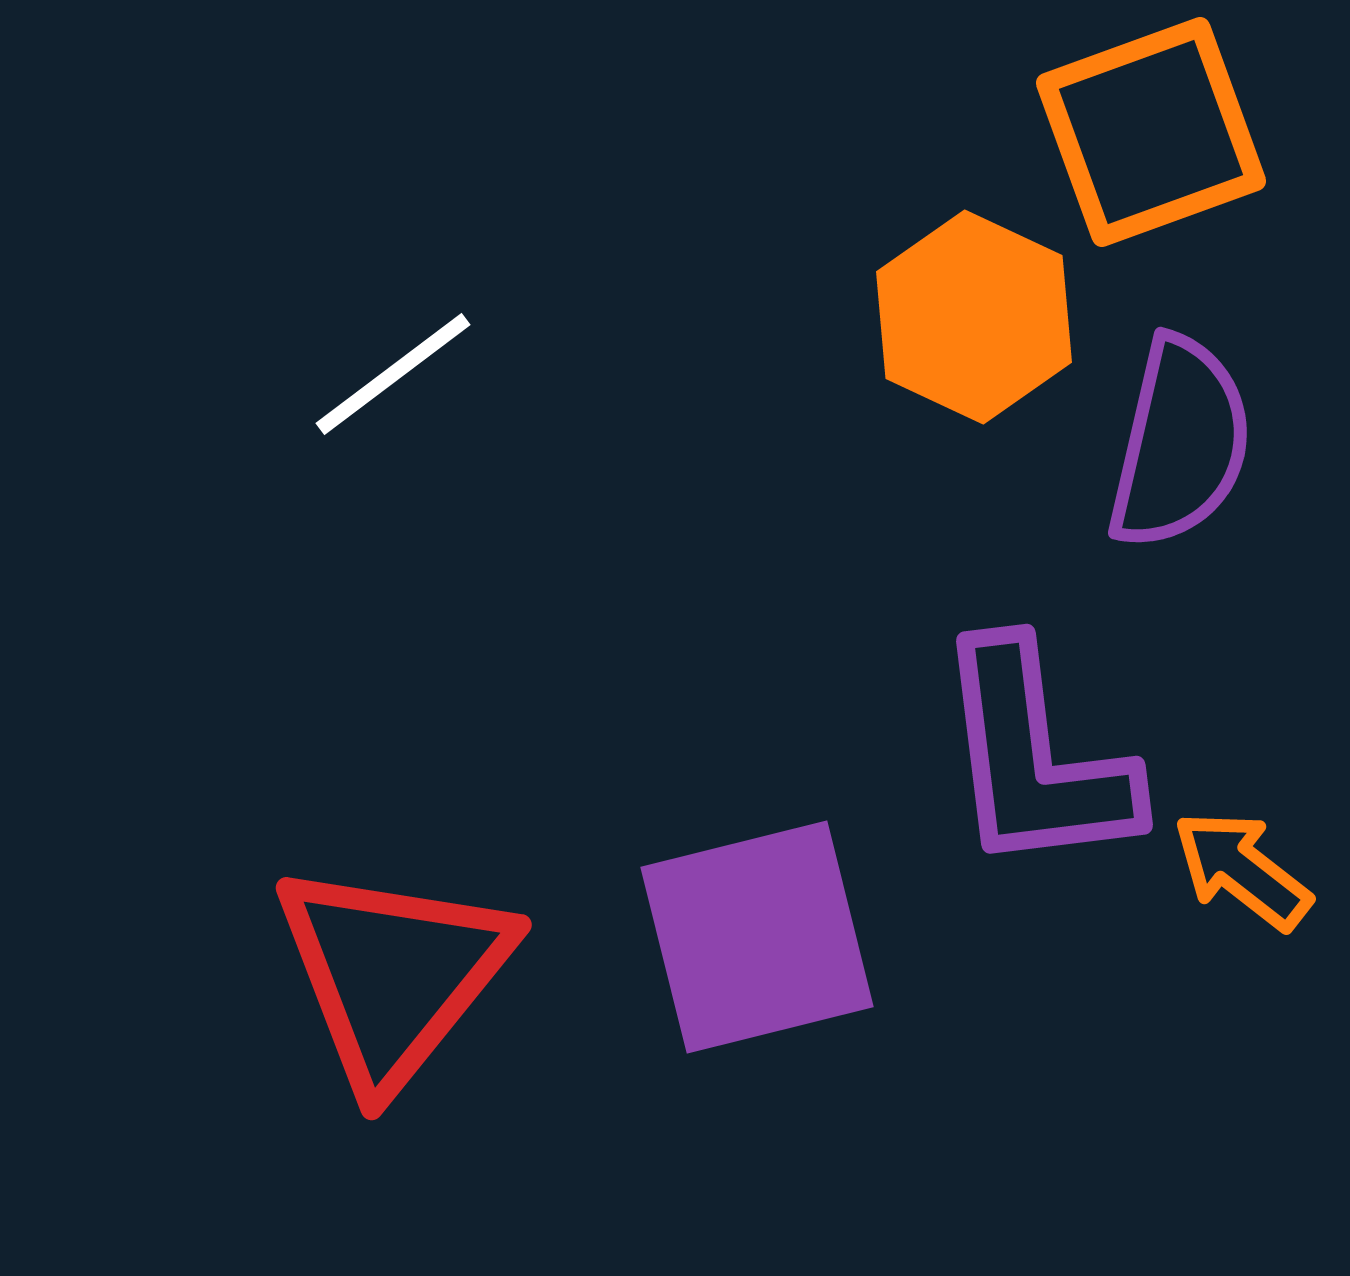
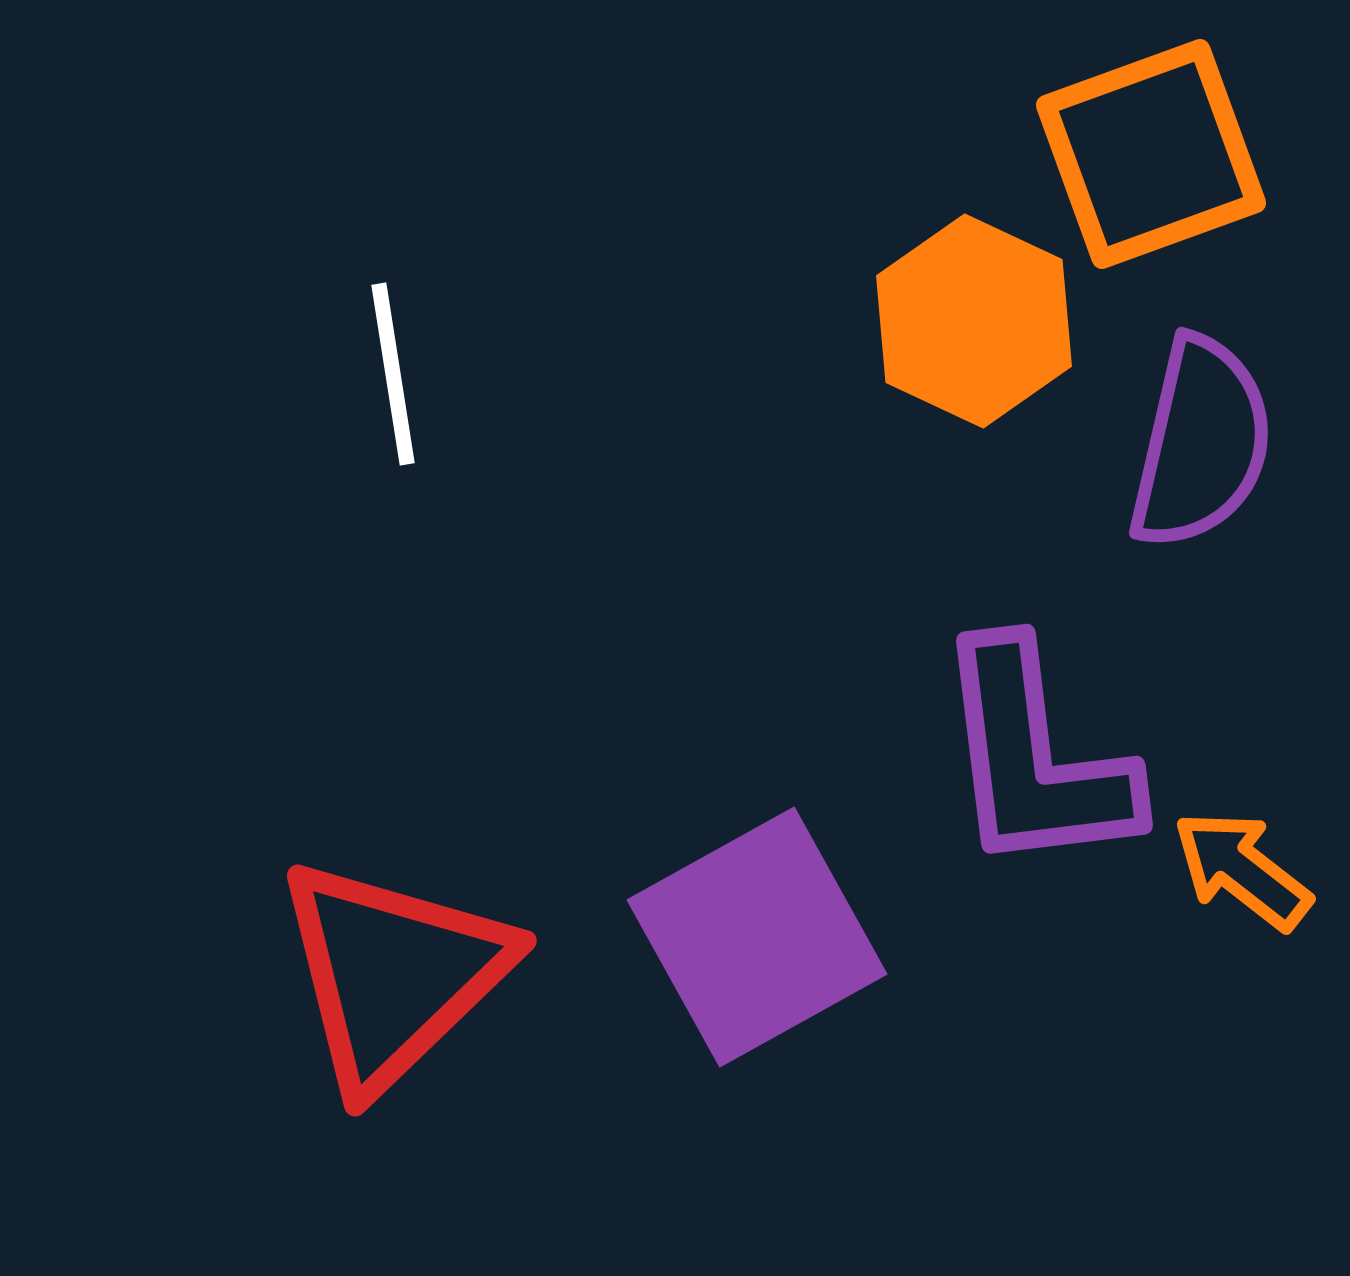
orange square: moved 22 px down
orange hexagon: moved 4 px down
white line: rotated 62 degrees counterclockwise
purple semicircle: moved 21 px right
purple square: rotated 15 degrees counterclockwise
red triangle: rotated 7 degrees clockwise
